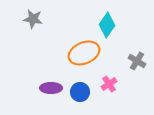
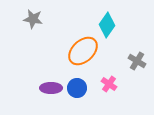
orange ellipse: moved 1 px left, 2 px up; rotated 20 degrees counterclockwise
pink cross: rotated 21 degrees counterclockwise
blue circle: moved 3 px left, 4 px up
